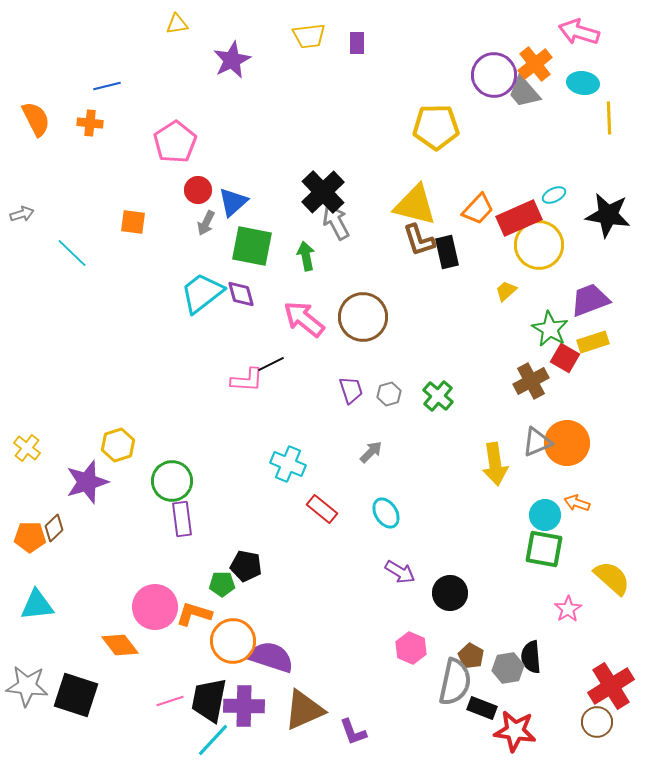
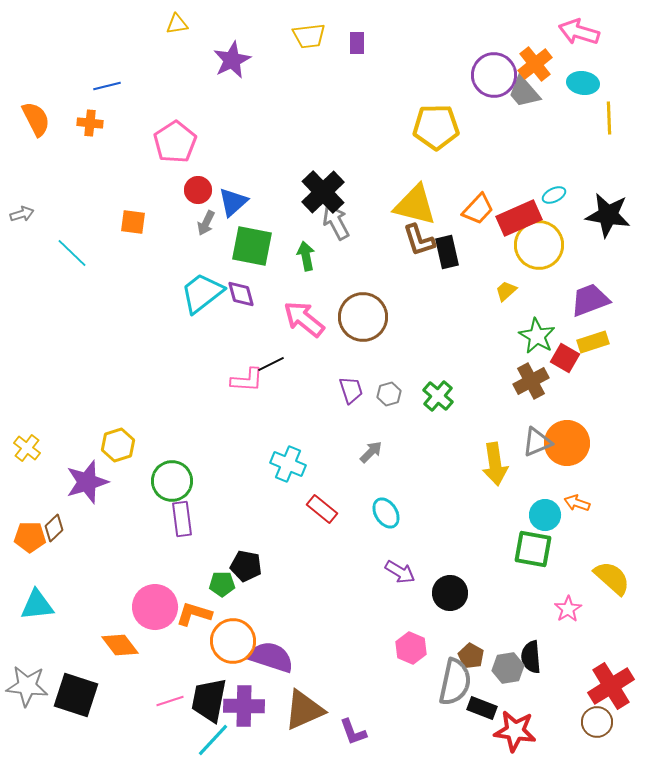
green star at (550, 329): moved 13 px left, 7 px down
green square at (544, 549): moved 11 px left
